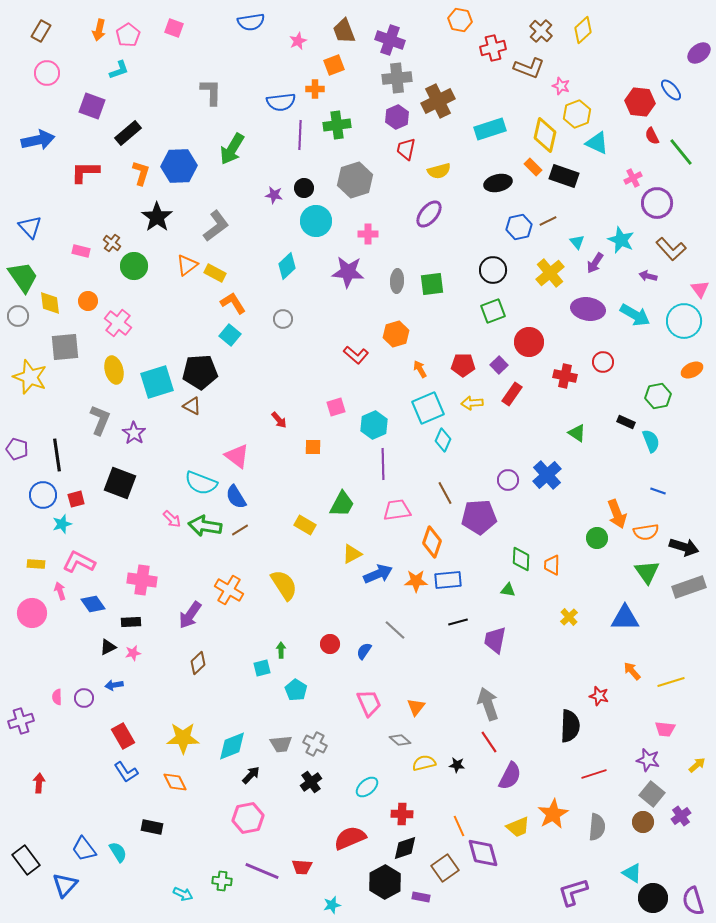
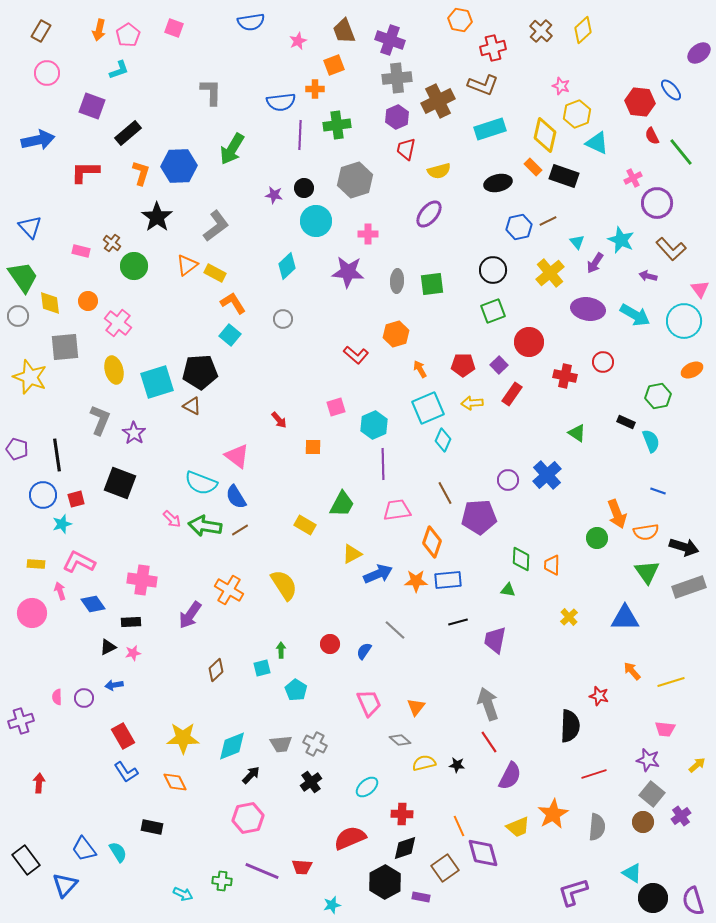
brown L-shape at (529, 68): moved 46 px left, 17 px down
brown diamond at (198, 663): moved 18 px right, 7 px down
